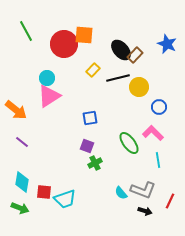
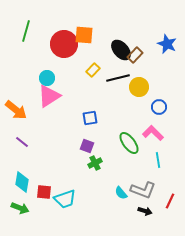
green line: rotated 45 degrees clockwise
